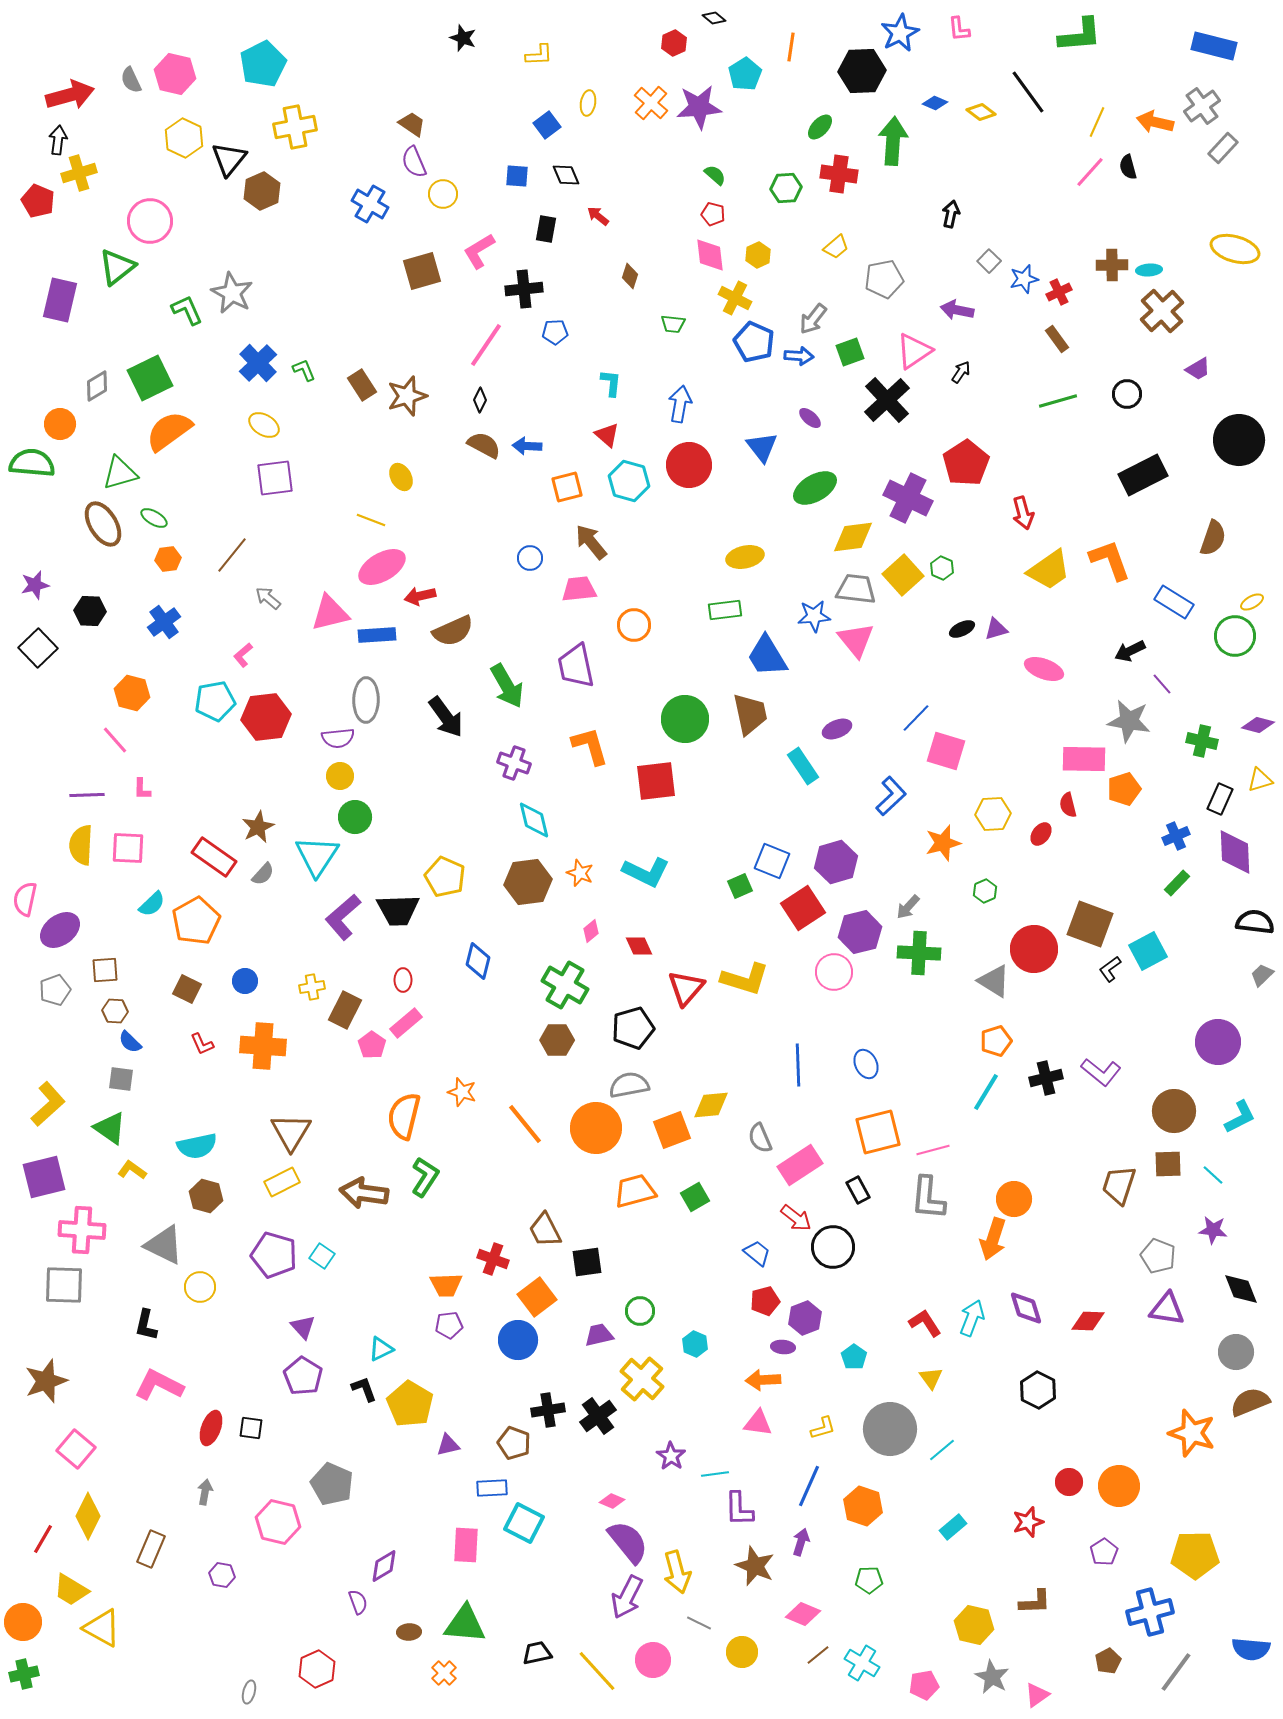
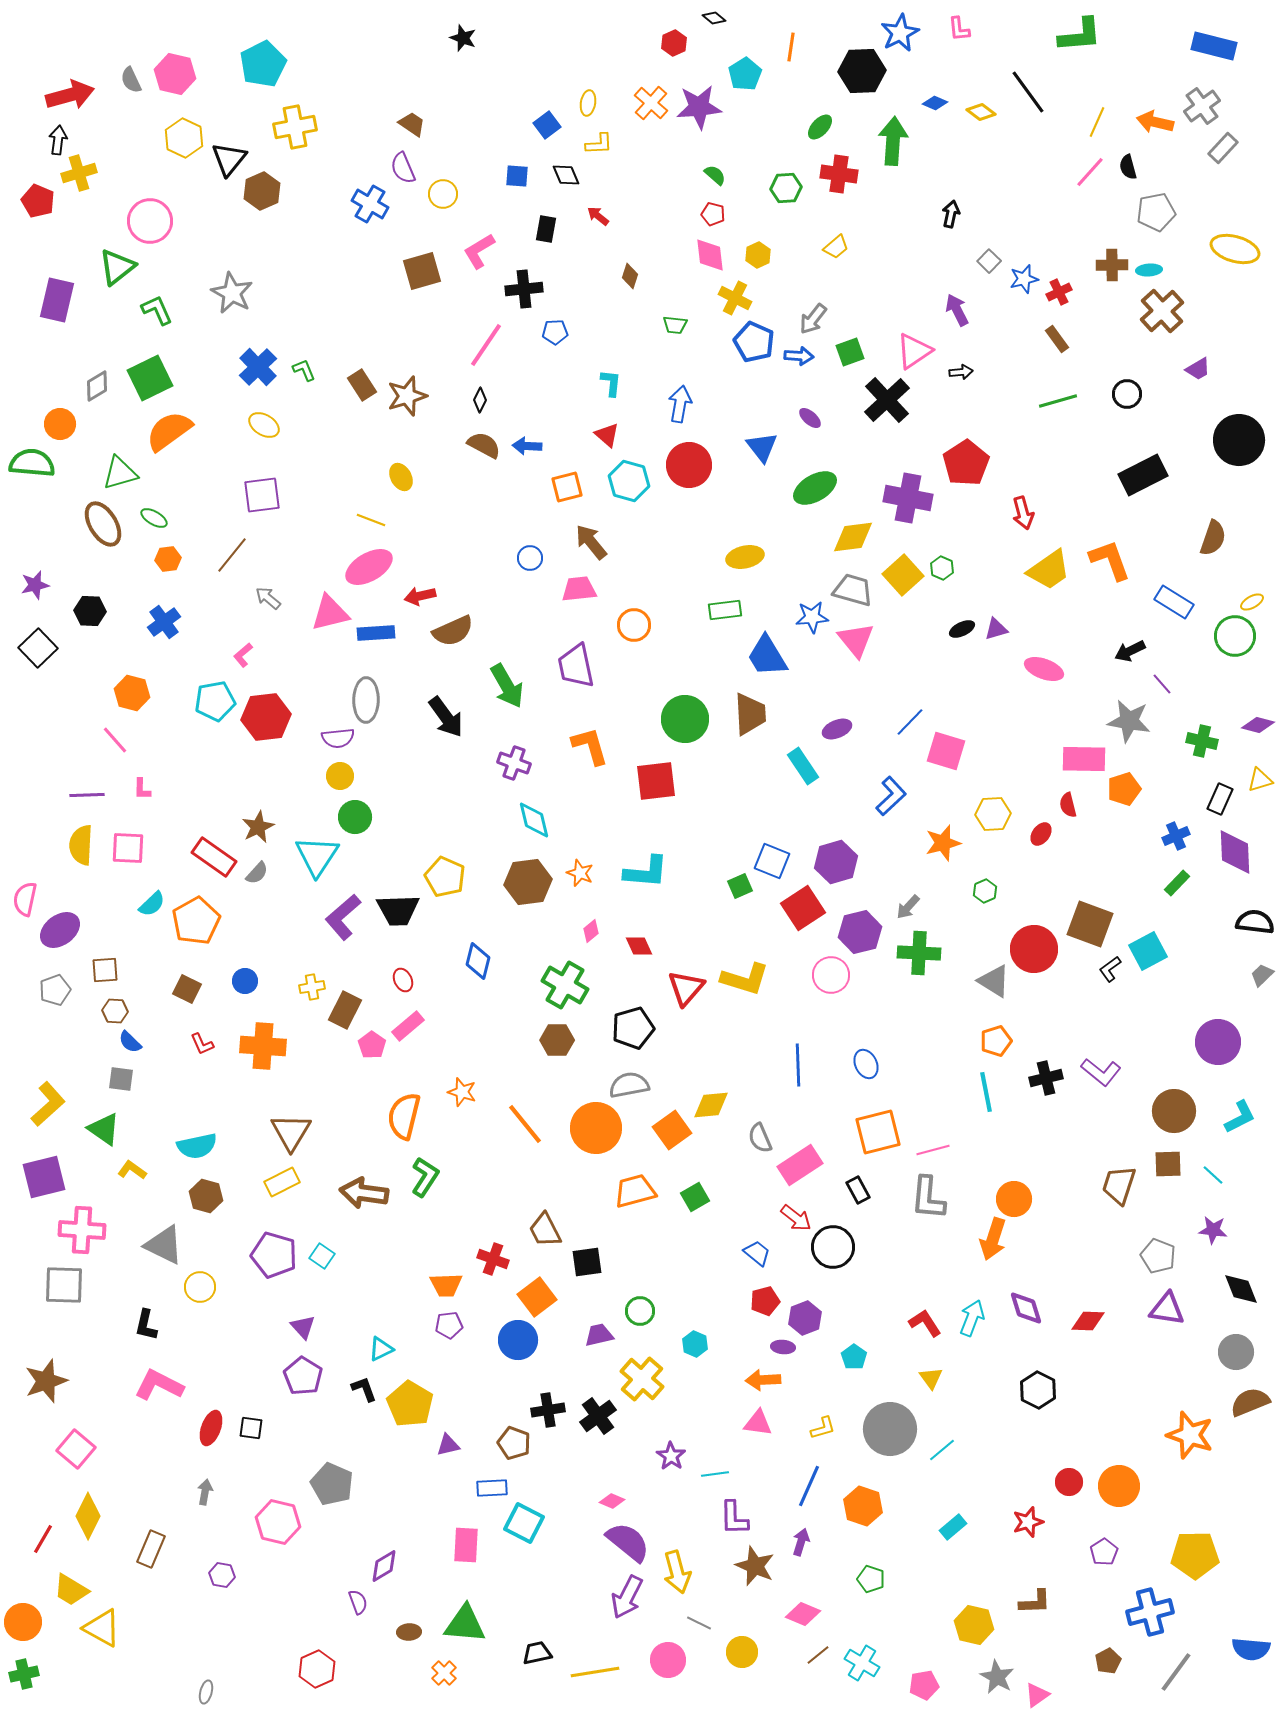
yellow L-shape at (539, 55): moved 60 px right, 89 px down
purple semicircle at (414, 162): moved 11 px left, 6 px down
gray pentagon at (884, 279): moved 272 px right, 67 px up
purple rectangle at (60, 300): moved 3 px left
green L-shape at (187, 310): moved 30 px left
purple arrow at (957, 310): rotated 52 degrees clockwise
green trapezoid at (673, 324): moved 2 px right, 1 px down
blue cross at (258, 363): moved 4 px down
black arrow at (961, 372): rotated 50 degrees clockwise
purple square at (275, 478): moved 13 px left, 17 px down
purple cross at (908, 498): rotated 15 degrees counterclockwise
pink ellipse at (382, 567): moved 13 px left
gray trapezoid at (856, 589): moved 3 px left, 1 px down; rotated 9 degrees clockwise
blue star at (814, 616): moved 2 px left, 1 px down
blue rectangle at (377, 635): moved 1 px left, 2 px up
brown trapezoid at (750, 714): rotated 9 degrees clockwise
blue line at (916, 718): moved 6 px left, 4 px down
cyan L-shape at (646, 872): rotated 21 degrees counterclockwise
gray semicircle at (263, 874): moved 6 px left, 1 px up
pink circle at (834, 972): moved 3 px left, 3 px down
red ellipse at (403, 980): rotated 25 degrees counterclockwise
pink rectangle at (406, 1023): moved 2 px right, 3 px down
cyan line at (986, 1092): rotated 42 degrees counterclockwise
green triangle at (110, 1128): moved 6 px left, 1 px down
orange square at (672, 1130): rotated 15 degrees counterclockwise
orange star at (1192, 1433): moved 2 px left, 2 px down
purple L-shape at (739, 1509): moved 5 px left, 9 px down
purple semicircle at (628, 1542): rotated 12 degrees counterclockwise
green pentagon at (869, 1580): moved 2 px right, 1 px up; rotated 20 degrees clockwise
pink circle at (653, 1660): moved 15 px right
yellow line at (597, 1671): moved 2 px left, 1 px down; rotated 57 degrees counterclockwise
gray star at (992, 1677): moved 5 px right
gray ellipse at (249, 1692): moved 43 px left
